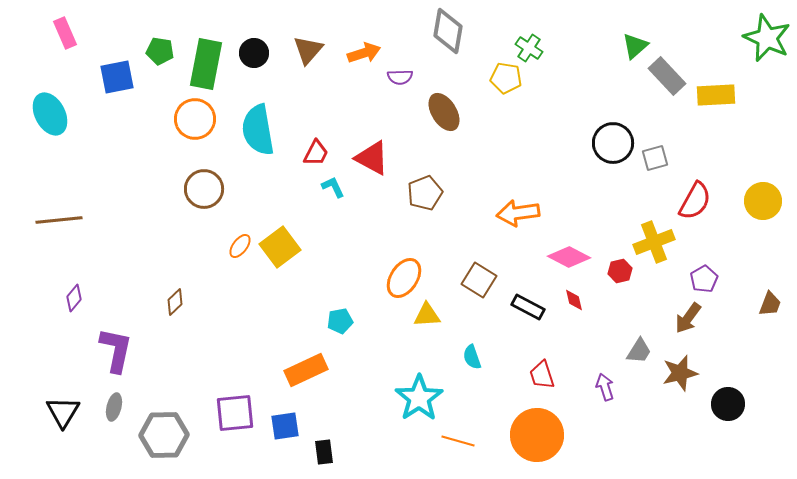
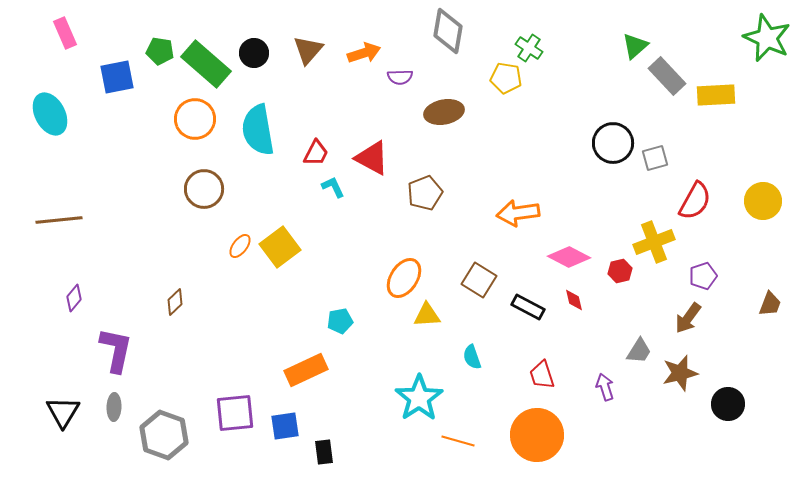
green rectangle at (206, 64): rotated 60 degrees counterclockwise
brown ellipse at (444, 112): rotated 69 degrees counterclockwise
purple pentagon at (704, 279): moved 1 px left, 3 px up; rotated 12 degrees clockwise
gray ellipse at (114, 407): rotated 12 degrees counterclockwise
gray hexagon at (164, 435): rotated 21 degrees clockwise
